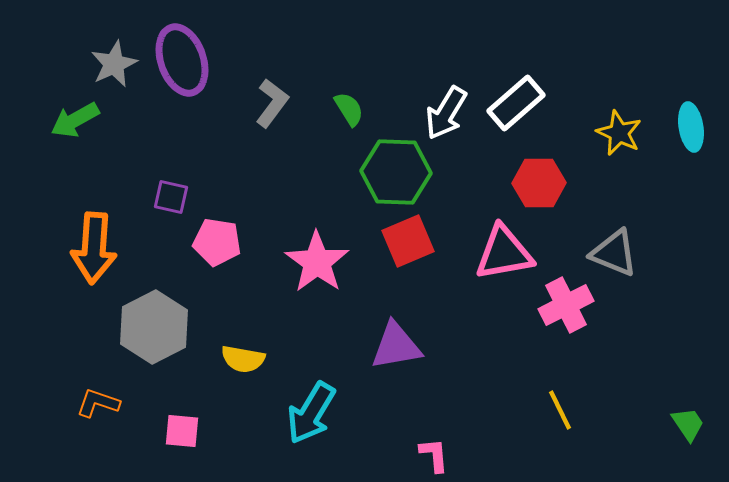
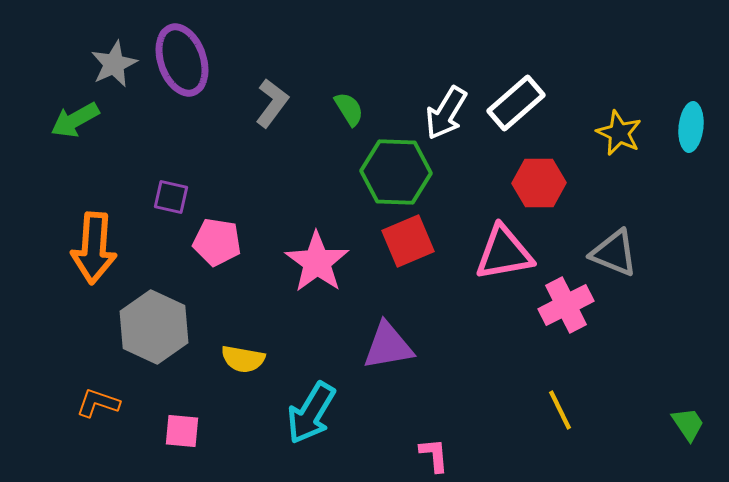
cyan ellipse: rotated 15 degrees clockwise
gray hexagon: rotated 8 degrees counterclockwise
purple triangle: moved 8 px left
